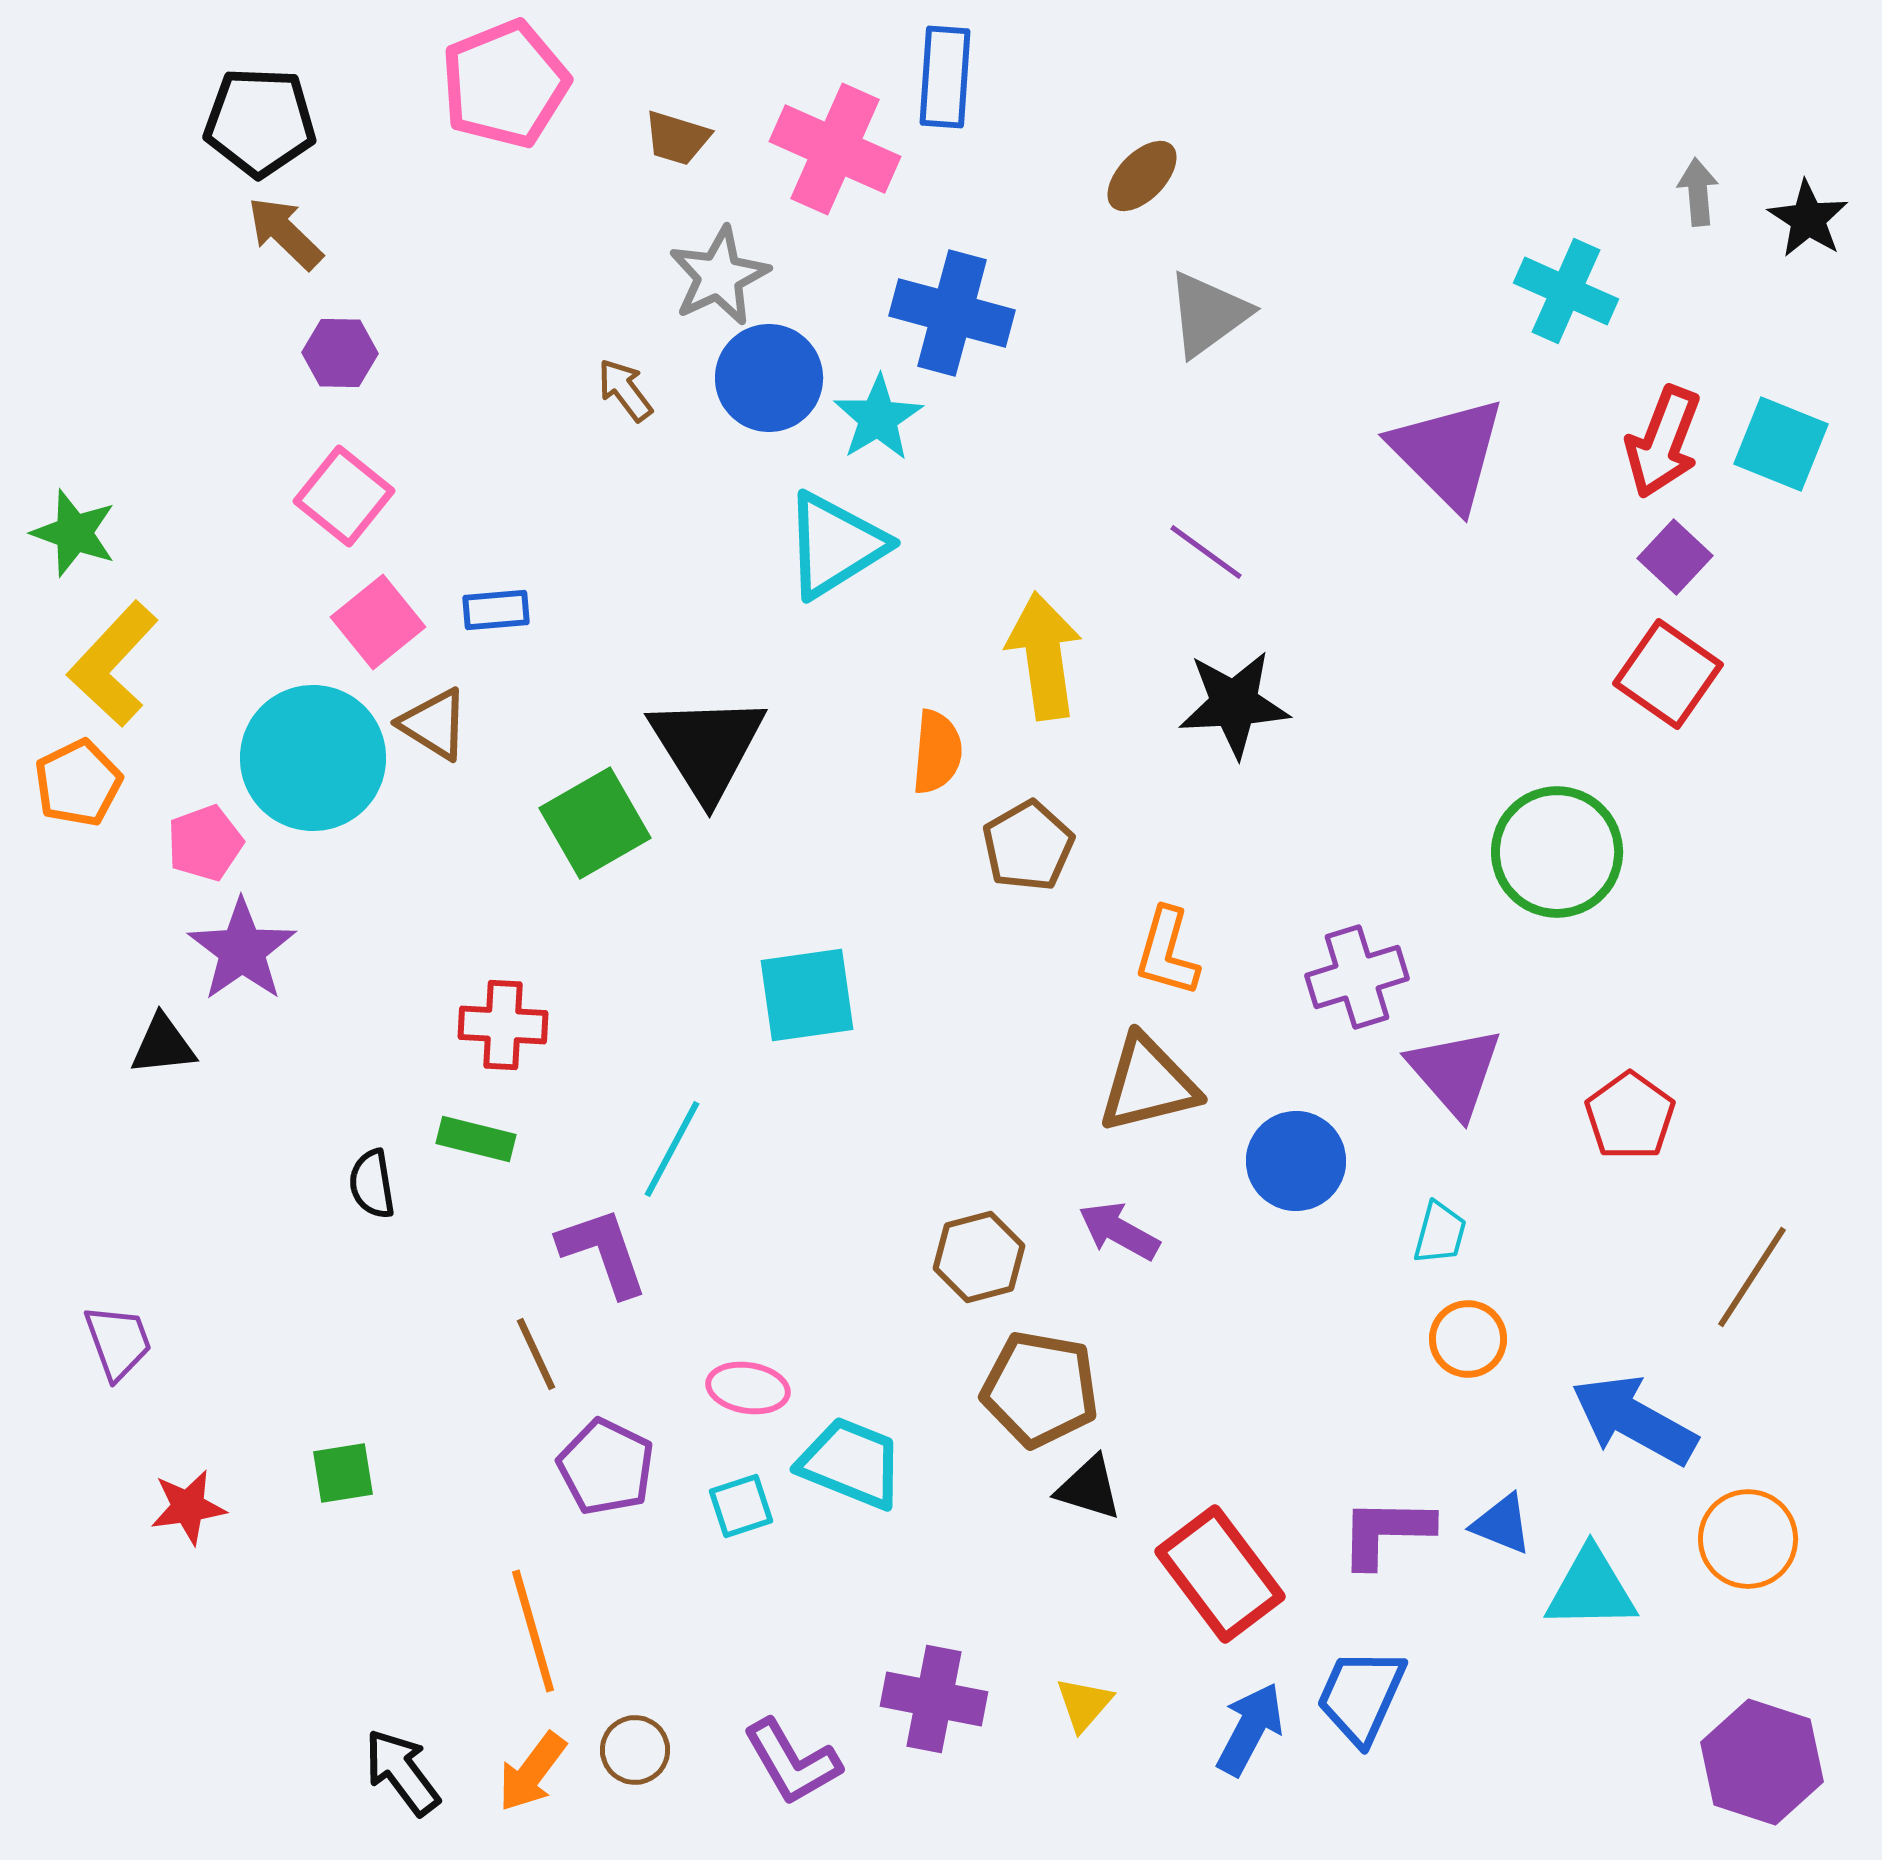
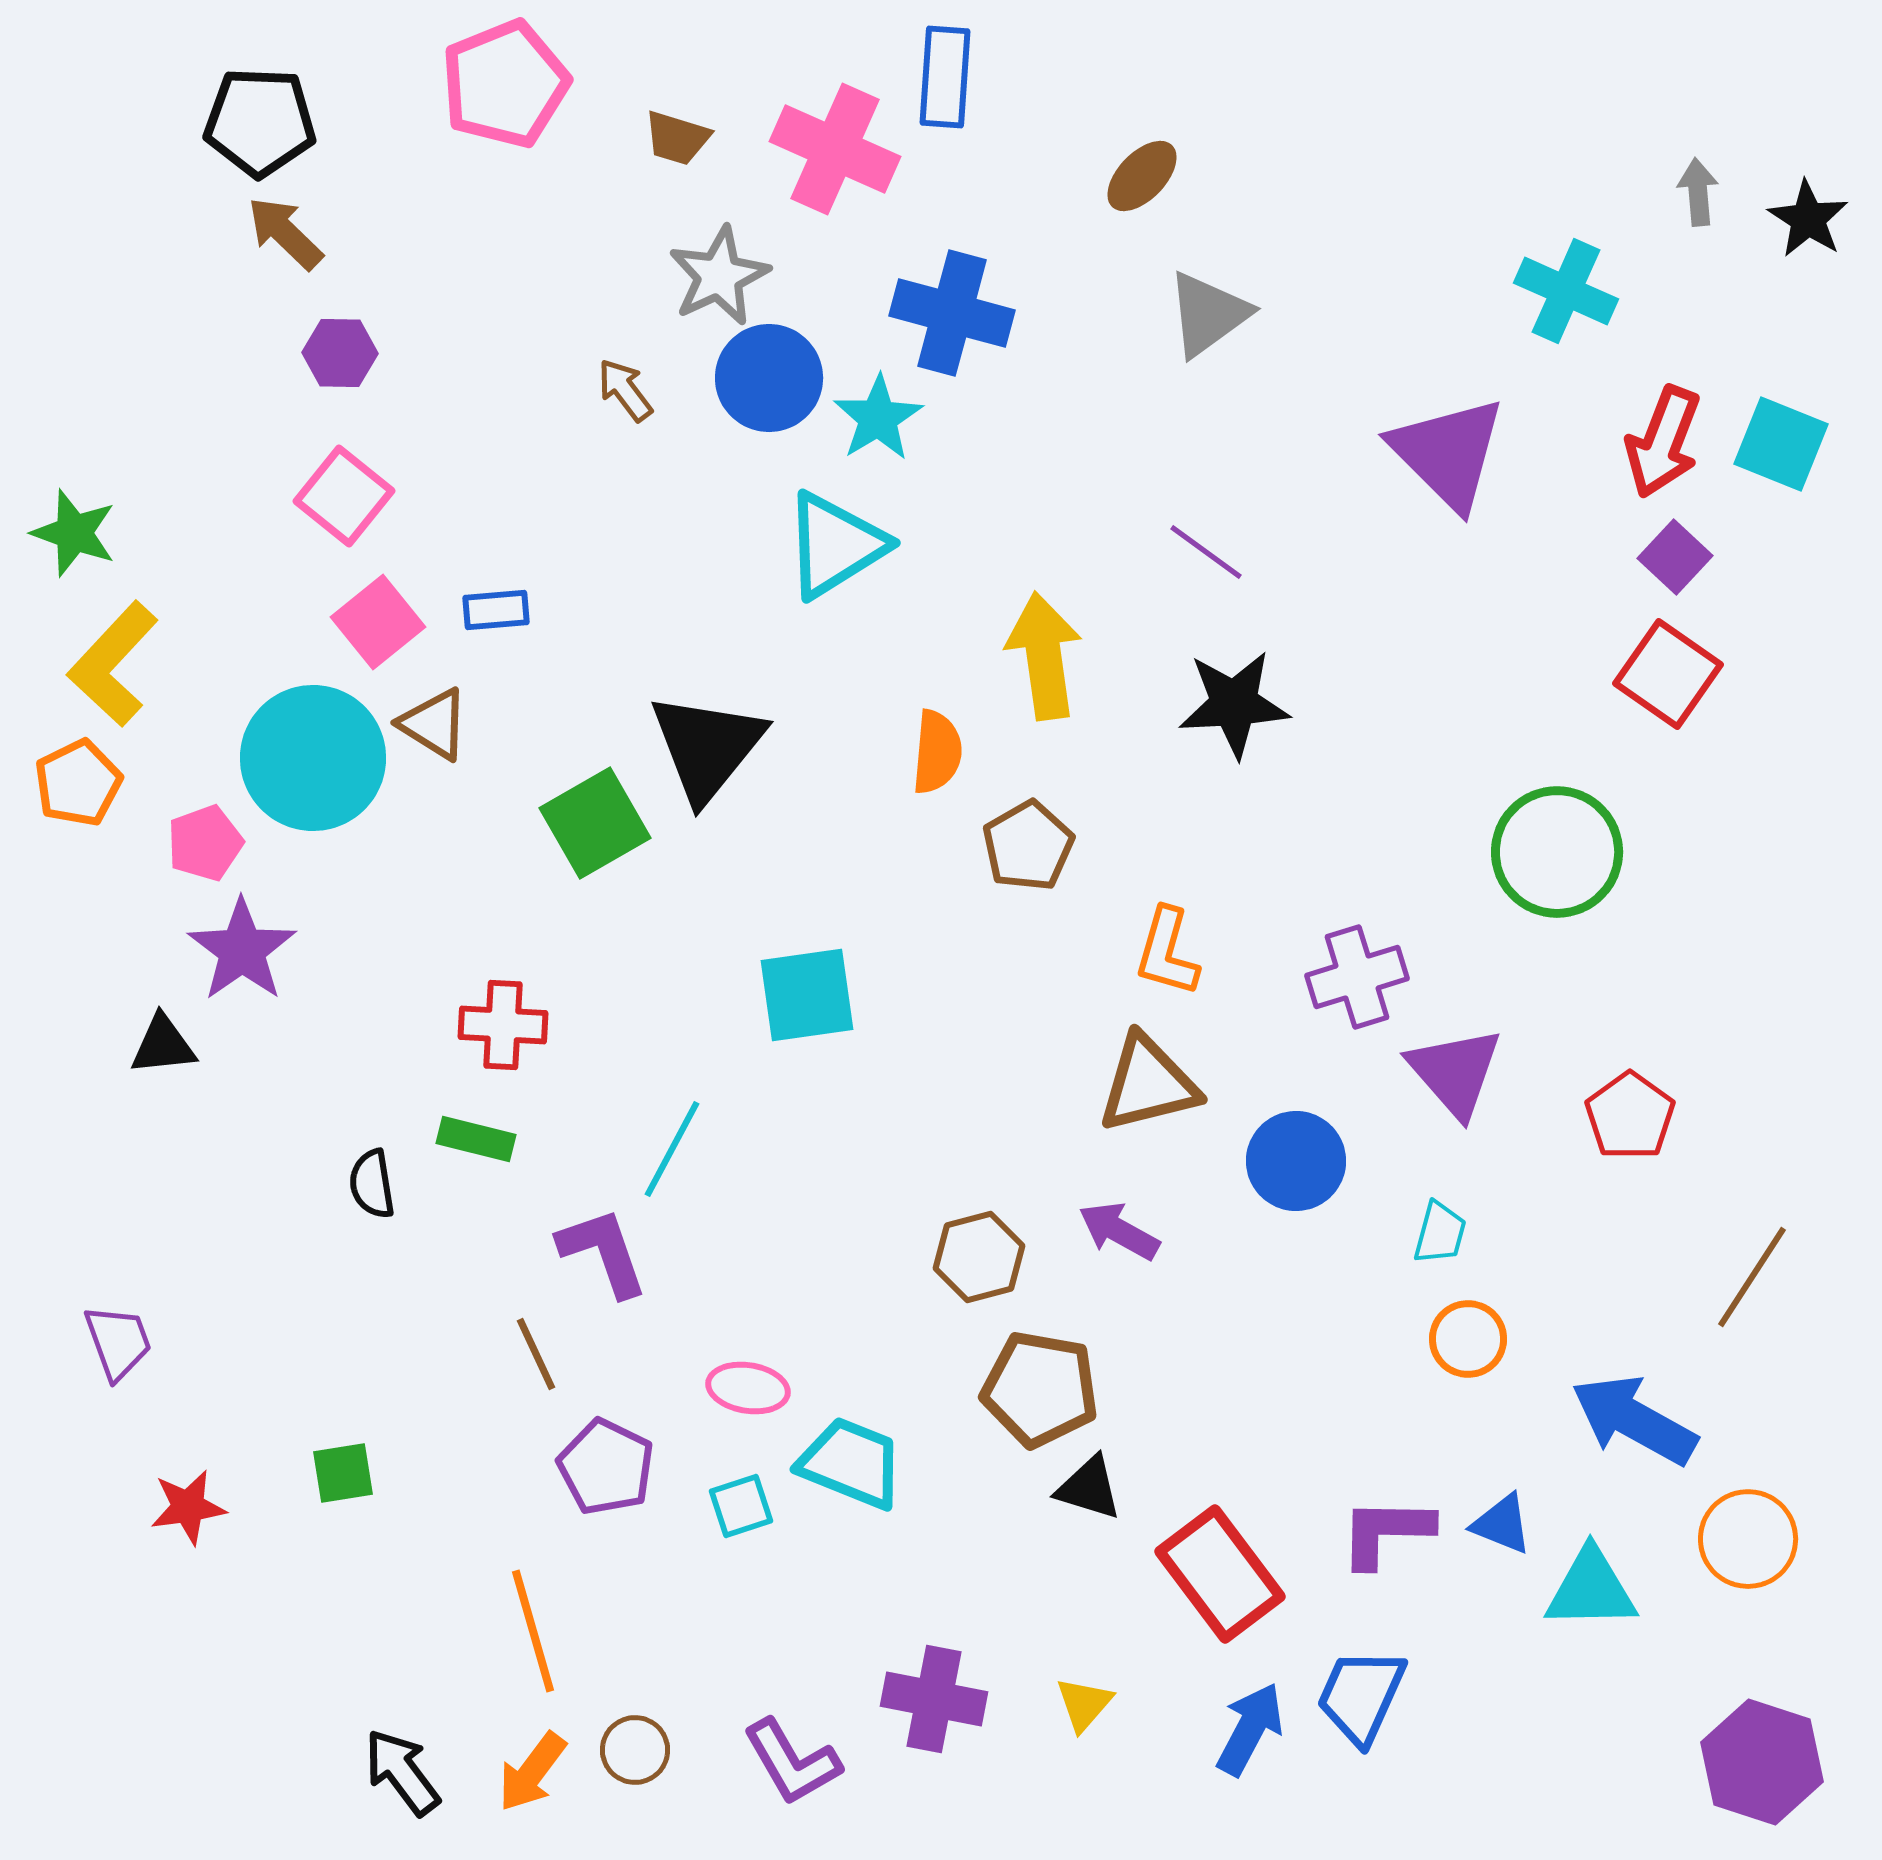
black triangle at (707, 747): rotated 11 degrees clockwise
